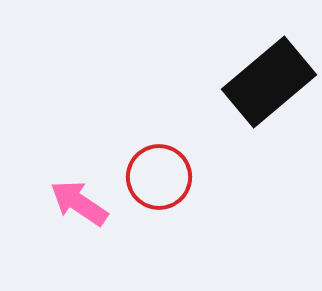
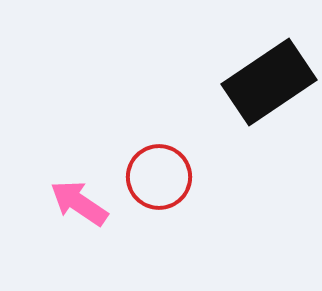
black rectangle: rotated 6 degrees clockwise
